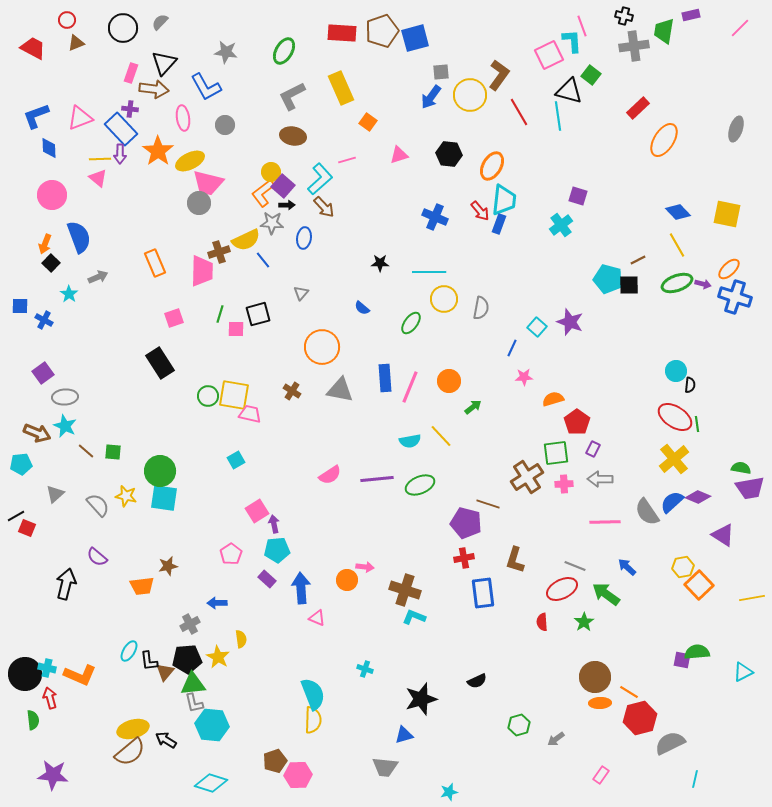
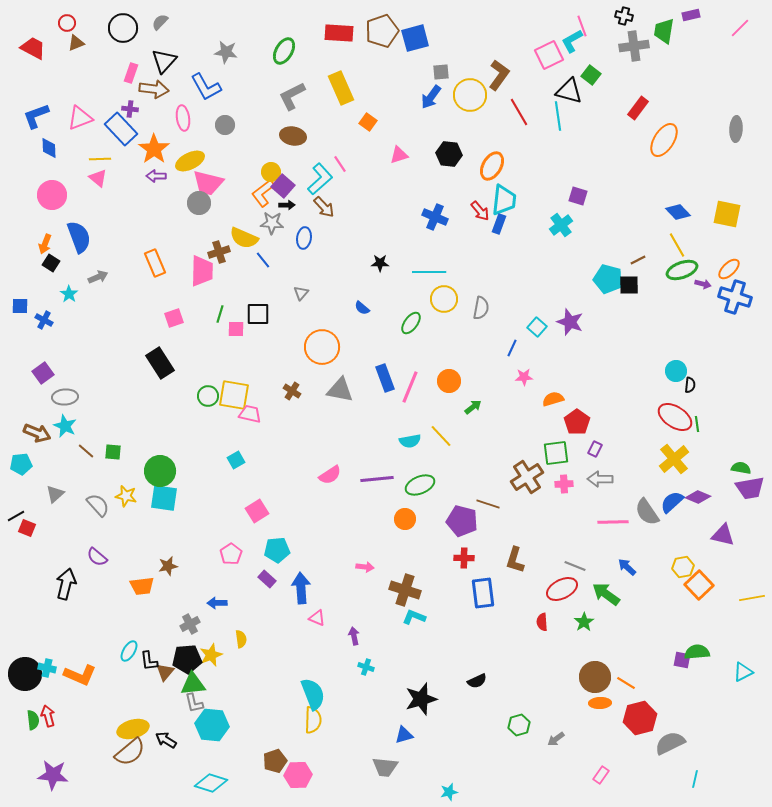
red circle at (67, 20): moved 3 px down
red rectangle at (342, 33): moved 3 px left
cyan L-shape at (572, 41): rotated 115 degrees counterclockwise
black triangle at (164, 63): moved 2 px up
red rectangle at (638, 108): rotated 10 degrees counterclockwise
gray ellipse at (736, 129): rotated 15 degrees counterclockwise
orange star at (158, 151): moved 4 px left, 2 px up
purple arrow at (120, 154): moved 36 px right, 22 px down; rotated 90 degrees clockwise
pink line at (347, 160): moved 7 px left, 4 px down; rotated 72 degrees clockwise
yellow semicircle at (246, 240): moved 2 px left, 2 px up; rotated 48 degrees clockwise
black square at (51, 263): rotated 12 degrees counterclockwise
green ellipse at (677, 283): moved 5 px right, 13 px up
black square at (258, 314): rotated 15 degrees clockwise
blue rectangle at (385, 378): rotated 16 degrees counterclockwise
purple rectangle at (593, 449): moved 2 px right
pink line at (605, 522): moved 8 px right
purple pentagon at (466, 523): moved 4 px left, 2 px up
purple arrow at (274, 524): moved 80 px right, 112 px down
purple triangle at (723, 535): rotated 20 degrees counterclockwise
red cross at (464, 558): rotated 12 degrees clockwise
orange circle at (347, 580): moved 58 px right, 61 px up
yellow star at (218, 657): moved 7 px left, 2 px up; rotated 20 degrees clockwise
cyan cross at (365, 669): moved 1 px right, 2 px up
orange line at (629, 692): moved 3 px left, 9 px up
red arrow at (50, 698): moved 2 px left, 18 px down
